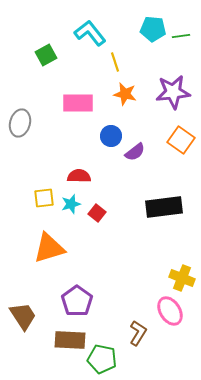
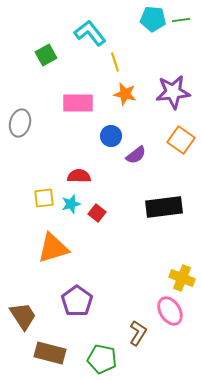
cyan pentagon: moved 10 px up
green line: moved 16 px up
purple semicircle: moved 1 px right, 3 px down
orange triangle: moved 4 px right
brown rectangle: moved 20 px left, 13 px down; rotated 12 degrees clockwise
